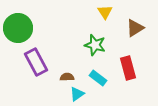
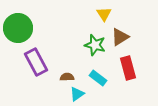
yellow triangle: moved 1 px left, 2 px down
brown triangle: moved 15 px left, 9 px down
